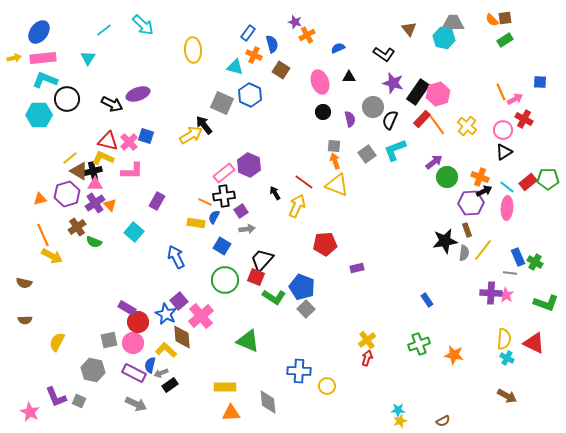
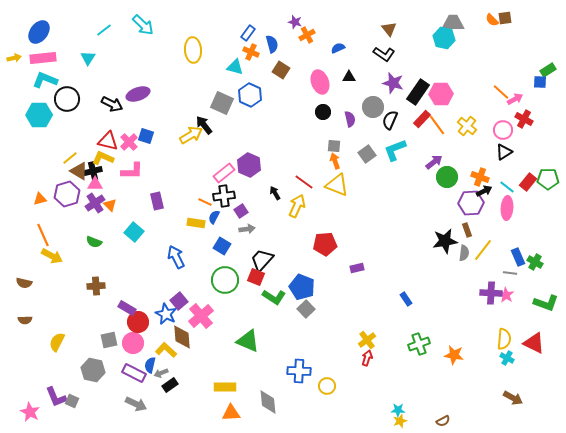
brown triangle at (409, 29): moved 20 px left
green rectangle at (505, 40): moved 43 px right, 30 px down
orange cross at (254, 55): moved 3 px left, 3 px up
orange line at (501, 92): rotated 24 degrees counterclockwise
pink hexagon at (438, 94): moved 3 px right; rotated 15 degrees clockwise
red rectangle at (528, 182): rotated 12 degrees counterclockwise
purple rectangle at (157, 201): rotated 42 degrees counterclockwise
brown cross at (77, 227): moved 19 px right, 59 px down; rotated 30 degrees clockwise
blue rectangle at (427, 300): moved 21 px left, 1 px up
brown arrow at (507, 396): moved 6 px right, 2 px down
gray square at (79, 401): moved 7 px left
